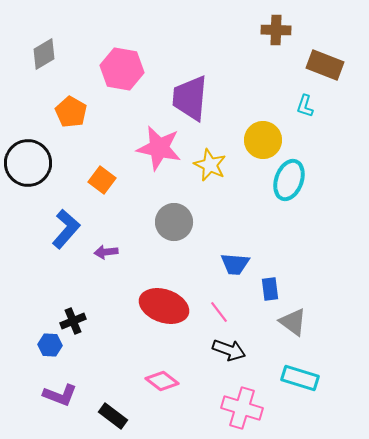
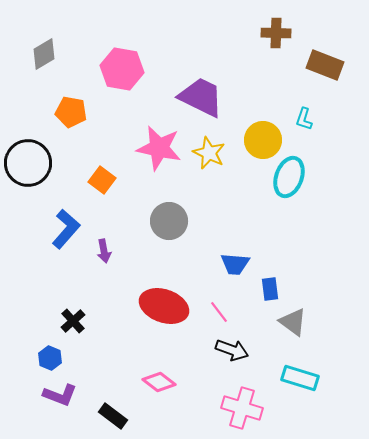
brown cross: moved 3 px down
purple trapezoid: moved 11 px right, 1 px up; rotated 111 degrees clockwise
cyan L-shape: moved 1 px left, 13 px down
orange pentagon: rotated 20 degrees counterclockwise
yellow star: moved 1 px left, 12 px up
cyan ellipse: moved 3 px up
gray circle: moved 5 px left, 1 px up
purple arrow: moved 2 px left, 1 px up; rotated 95 degrees counterclockwise
black cross: rotated 20 degrees counterclockwise
blue hexagon: moved 13 px down; rotated 20 degrees clockwise
black arrow: moved 3 px right
pink diamond: moved 3 px left, 1 px down
